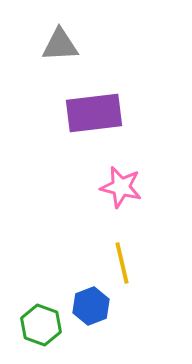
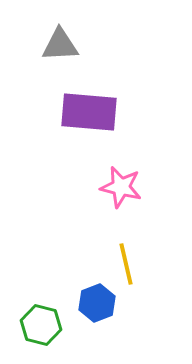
purple rectangle: moved 5 px left, 1 px up; rotated 12 degrees clockwise
yellow line: moved 4 px right, 1 px down
blue hexagon: moved 6 px right, 3 px up
green hexagon: rotated 6 degrees counterclockwise
